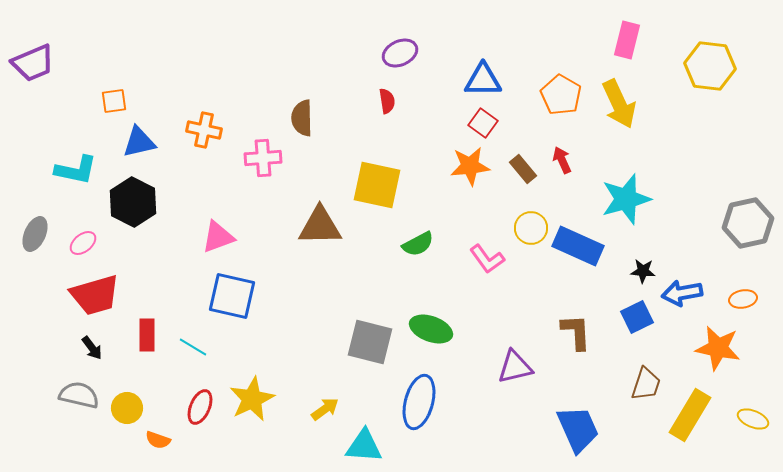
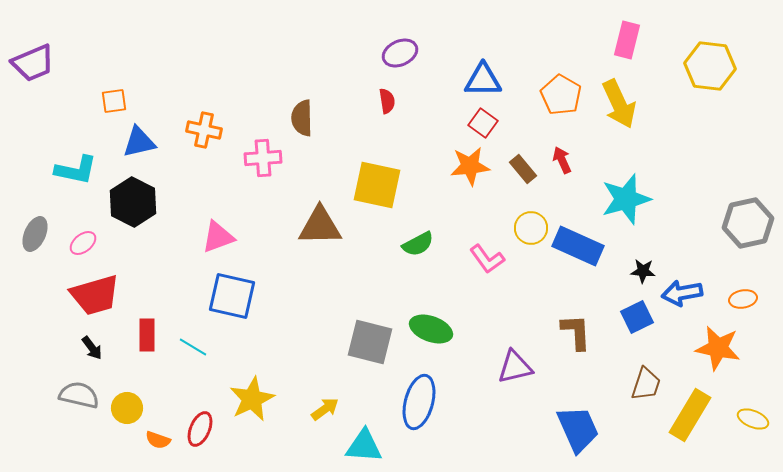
red ellipse at (200, 407): moved 22 px down
